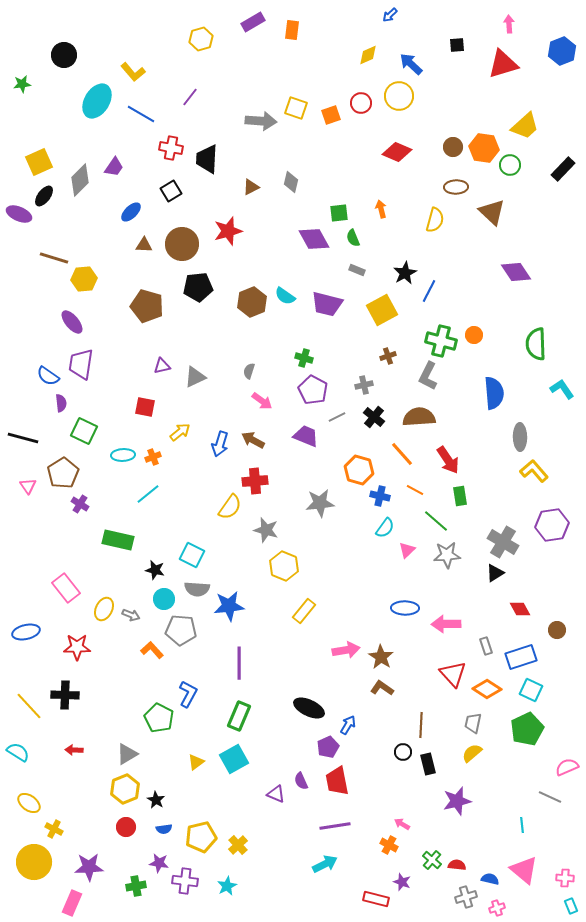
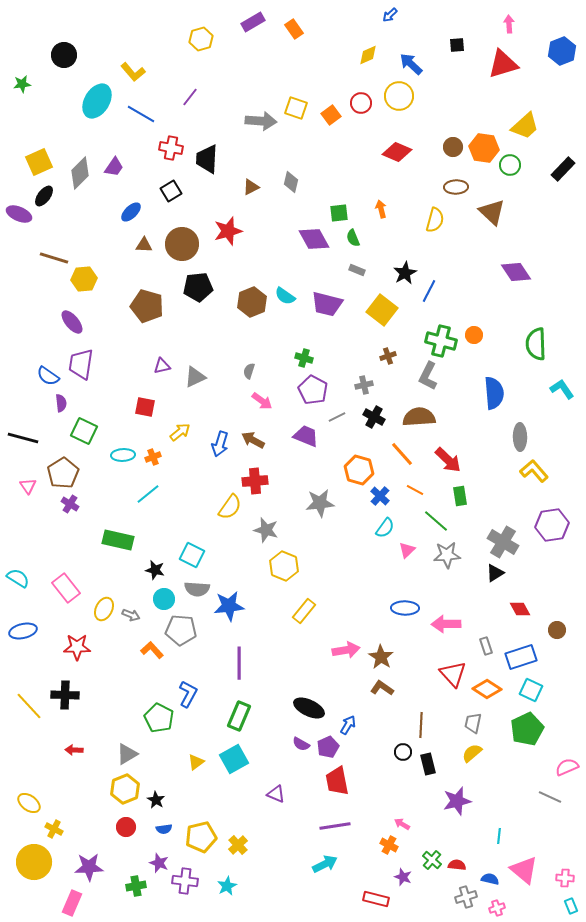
orange rectangle at (292, 30): moved 2 px right, 1 px up; rotated 42 degrees counterclockwise
orange square at (331, 115): rotated 18 degrees counterclockwise
gray diamond at (80, 180): moved 7 px up
yellow square at (382, 310): rotated 24 degrees counterclockwise
black cross at (374, 417): rotated 10 degrees counterclockwise
red arrow at (448, 460): rotated 12 degrees counterclockwise
blue cross at (380, 496): rotated 30 degrees clockwise
purple cross at (80, 504): moved 10 px left
blue ellipse at (26, 632): moved 3 px left, 1 px up
cyan semicircle at (18, 752): moved 174 px up
purple semicircle at (301, 781): moved 37 px up; rotated 36 degrees counterclockwise
cyan line at (522, 825): moved 23 px left, 11 px down; rotated 14 degrees clockwise
purple star at (159, 863): rotated 12 degrees clockwise
purple star at (402, 882): moved 1 px right, 5 px up
